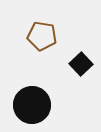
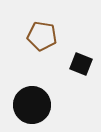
black square: rotated 25 degrees counterclockwise
